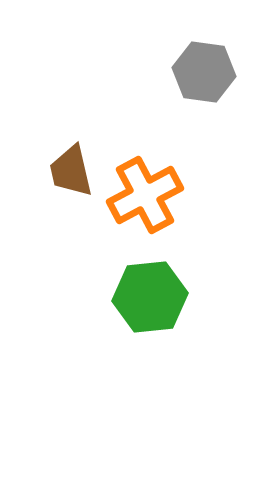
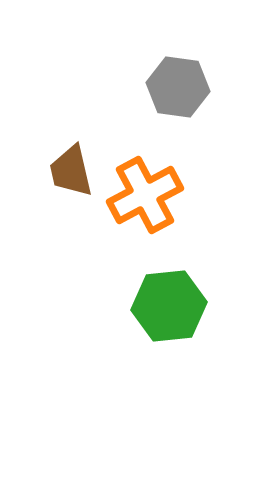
gray hexagon: moved 26 px left, 15 px down
green hexagon: moved 19 px right, 9 px down
